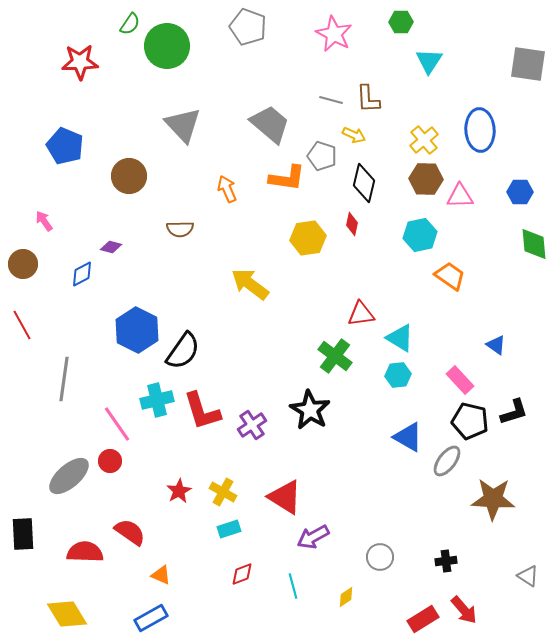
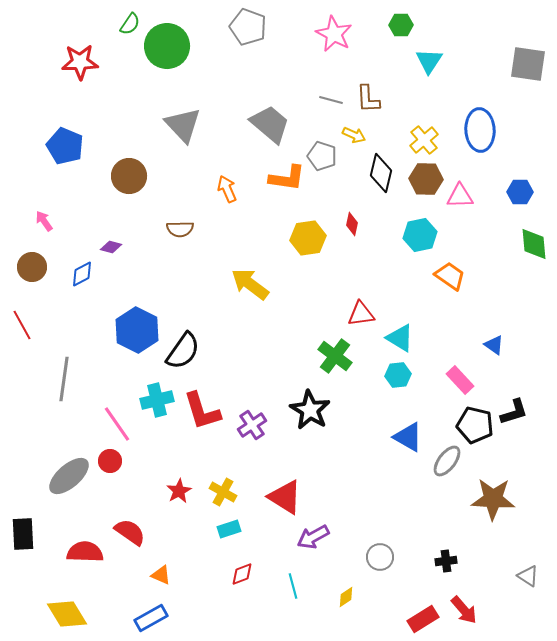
green hexagon at (401, 22): moved 3 px down
black diamond at (364, 183): moved 17 px right, 10 px up
brown circle at (23, 264): moved 9 px right, 3 px down
blue triangle at (496, 345): moved 2 px left
black pentagon at (470, 421): moved 5 px right, 4 px down
